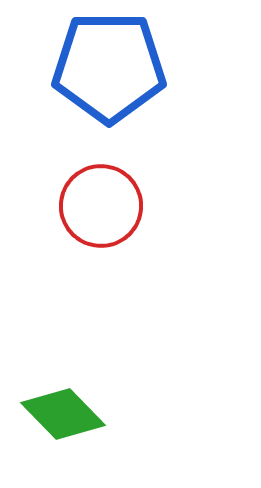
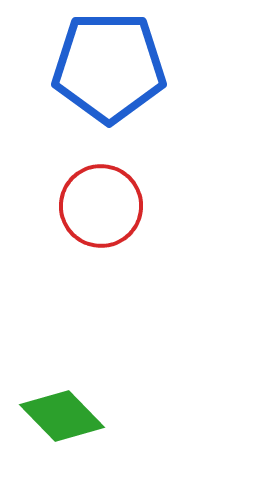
green diamond: moved 1 px left, 2 px down
